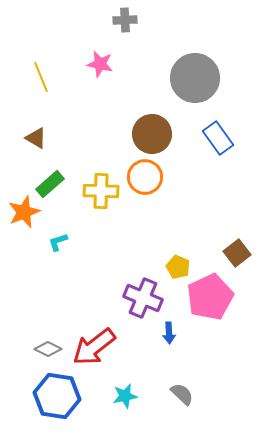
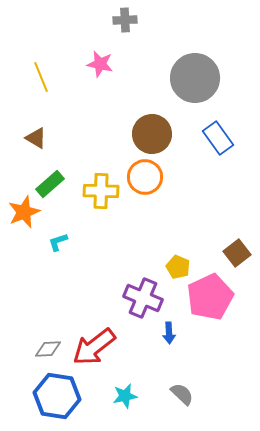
gray diamond: rotated 28 degrees counterclockwise
